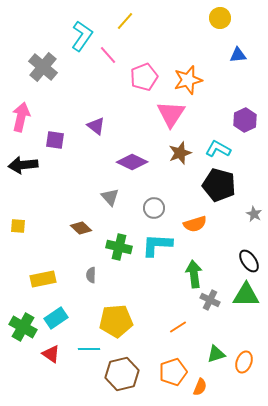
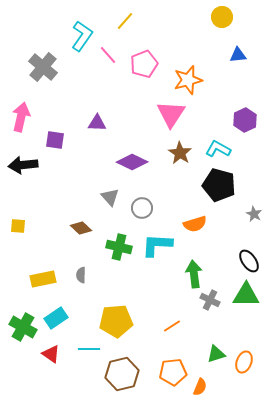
yellow circle at (220, 18): moved 2 px right, 1 px up
pink pentagon at (144, 77): moved 13 px up
purple triangle at (96, 126): moved 1 px right, 3 px up; rotated 36 degrees counterclockwise
brown star at (180, 153): rotated 20 degrees counterclockwise
gray circle at (154, 208): moved 12 px left
gray semicircle at (91, 275): moved 10 px left
orange line at (178, 327): moved 6 px left, 1 px up
orange pentagon at (173, 372): rotated 12 degrees clockwise
